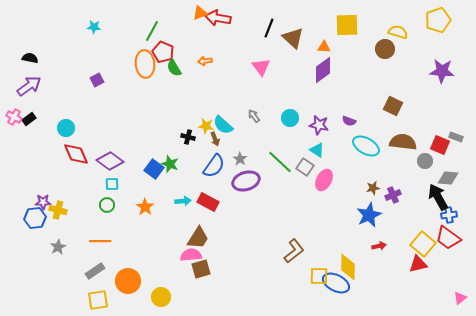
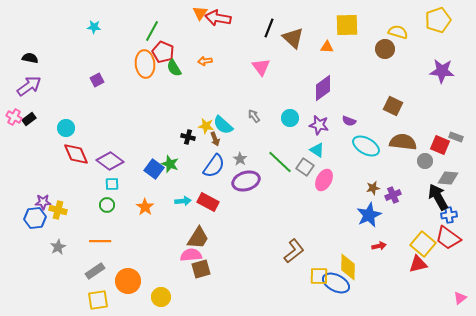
orange triangle at (200, 13): rotated 35 degrees counterclockwise
orange triangle at (324, 47): moved 3 px right
purple diamond at (323, 70): moved 18 px down
